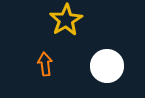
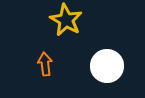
yellow star: rotated 12 degrees counterclockwise
